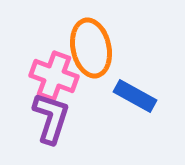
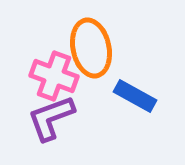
purple L-shape: rotated 128 degrees counterclockwise
